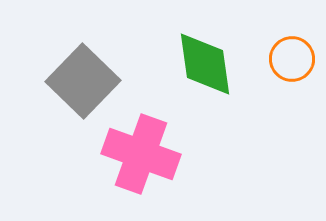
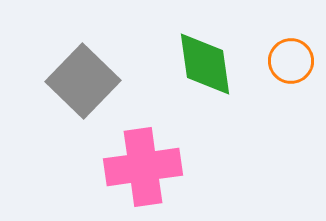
orange circle: moved 1 px left, 2 px down
pink cross: moved 2 px right, 13 px down; rotated 28 degrees counterclockwise
